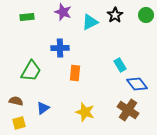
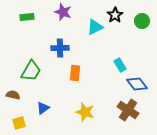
green circle: moved 4 px left, 6 px down
cyan triangle: moved 5 px right, 5 px down
brown semicircle: moved 3 px left, 6 px up
